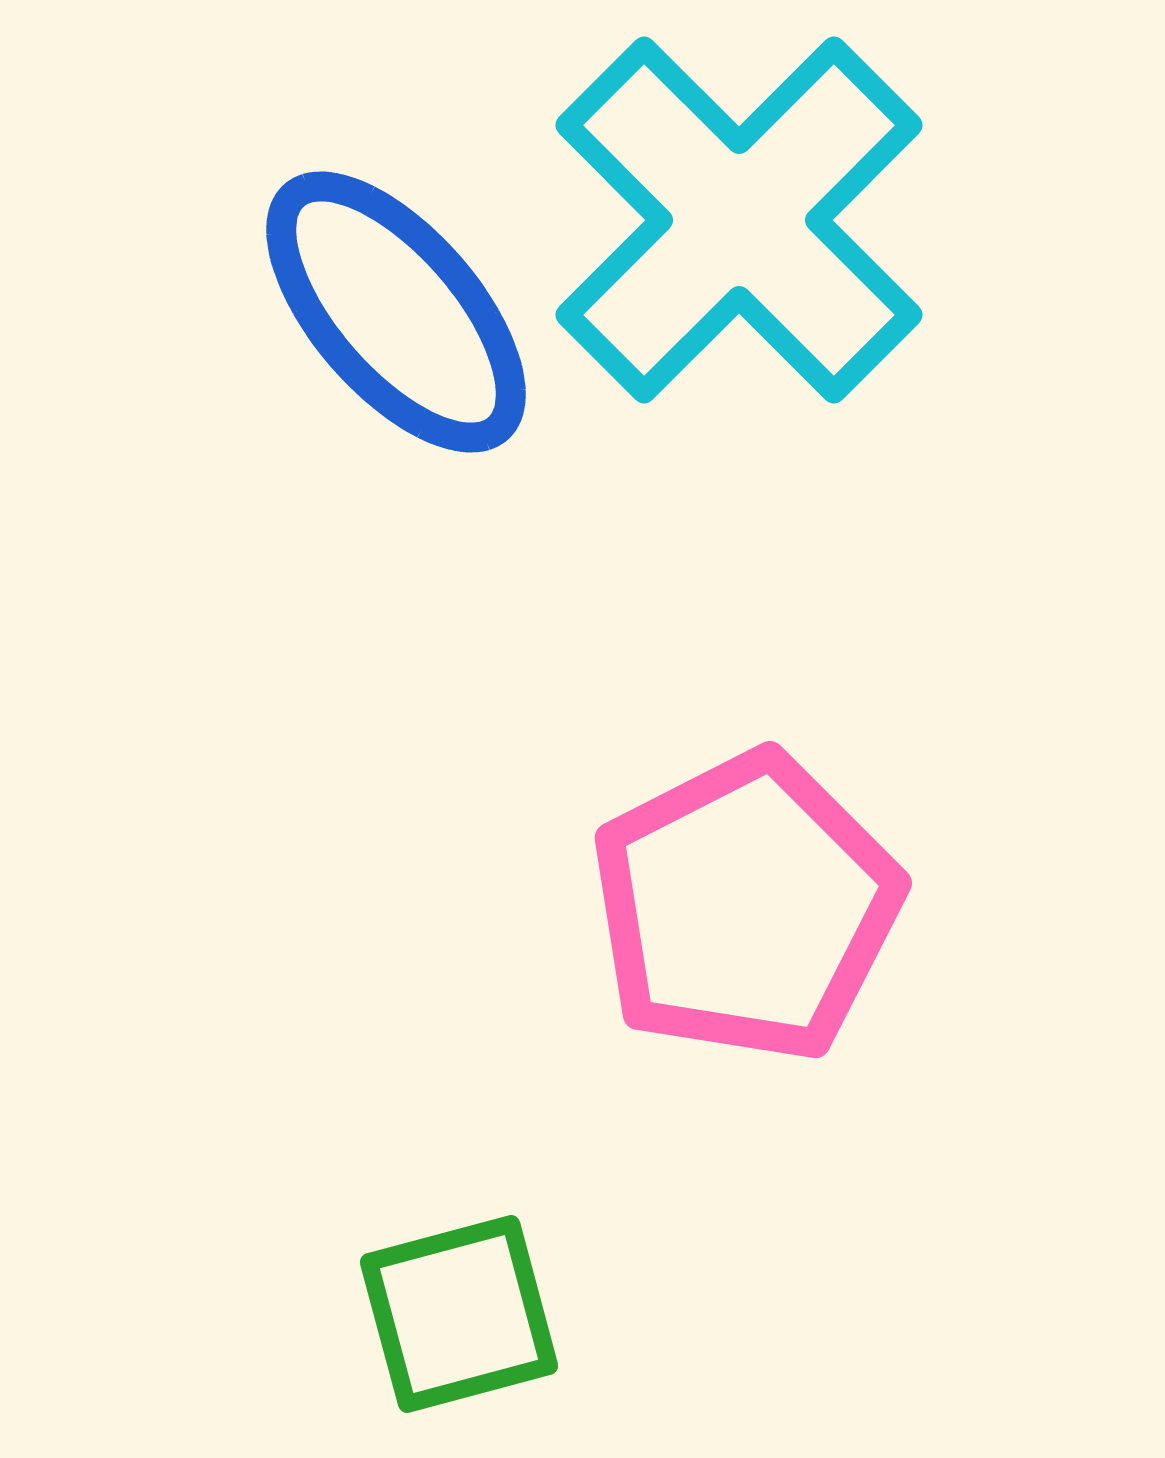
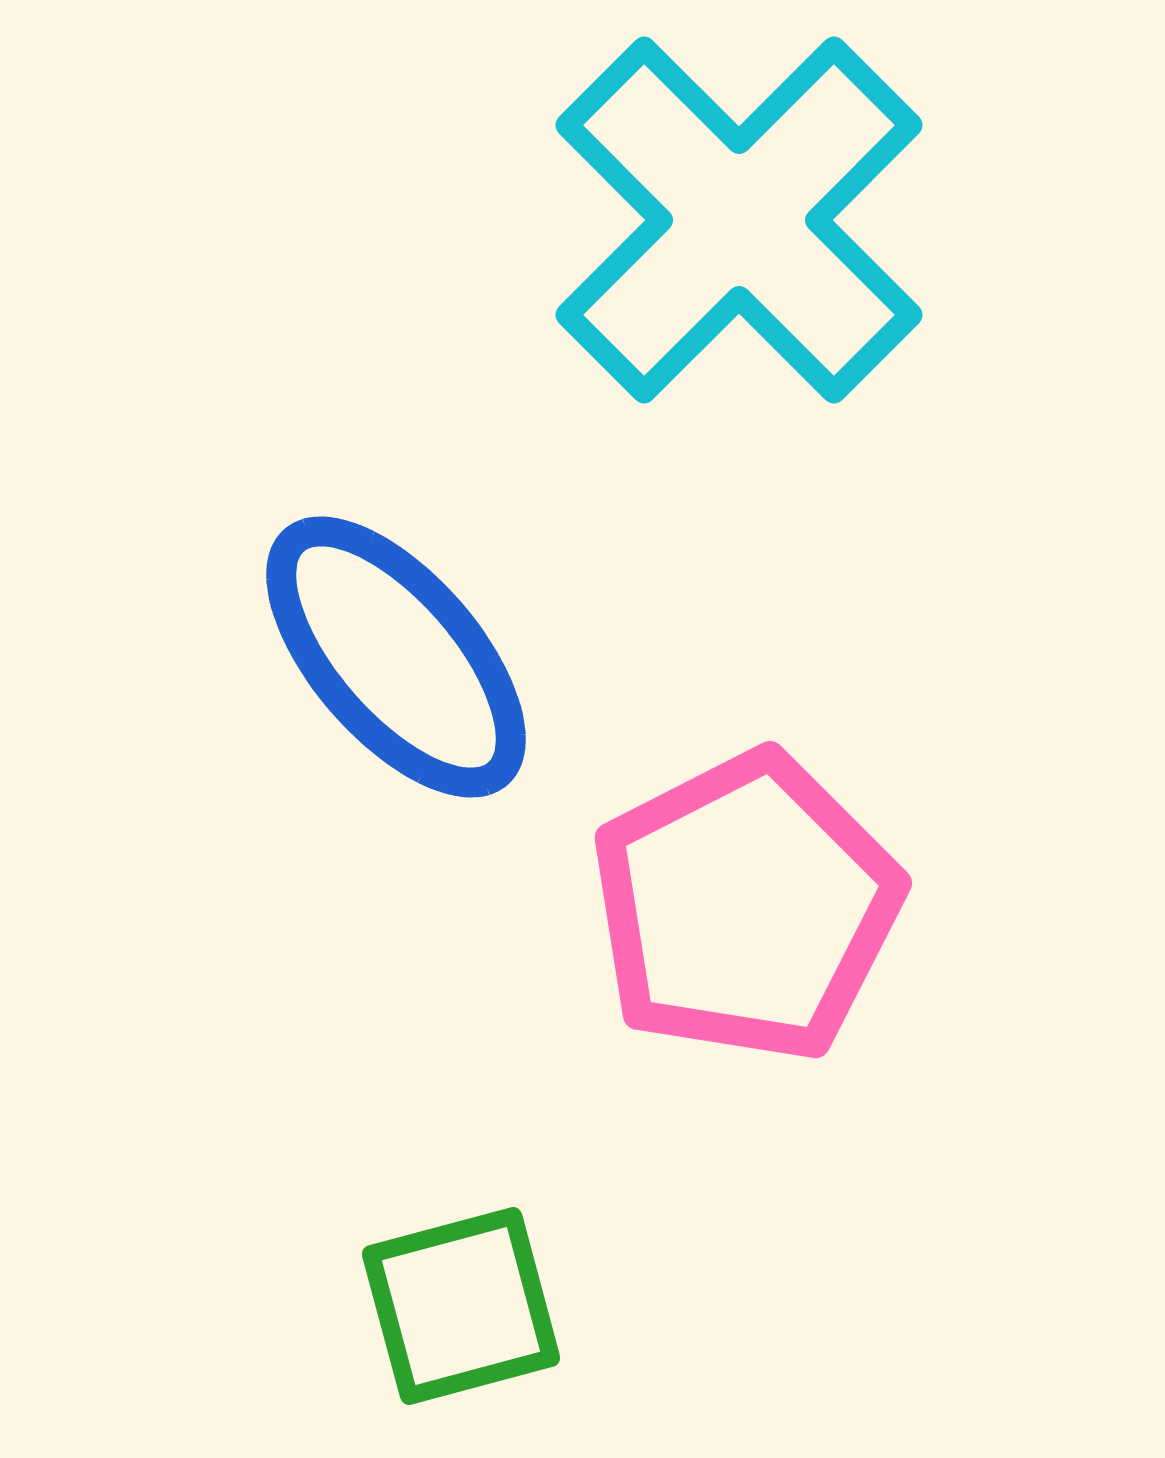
blue ellipse: moved 345 px down
green square: moved 2 px right, 8 px up
